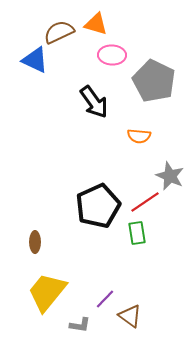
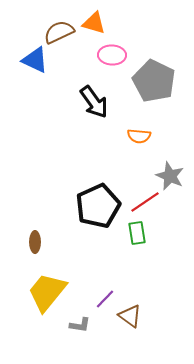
orange triangle: moved 2 px left, 1 px up
